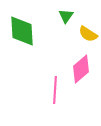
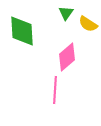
green triangle: moved 3 px up
yellow semicircle: moved 10 px up
pink diamond: moved 14 px left, 12 px up
